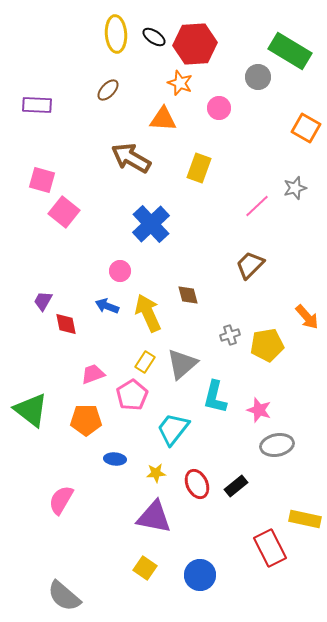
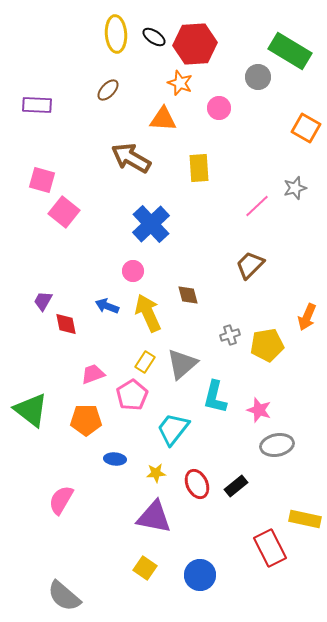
yellow rectangle at (199, 168): rotated 24 degrees counterclockwise
pink circle at (120, 271): moved 13 px right
orange arrow at (307, 317): rotated 64 degrees clockwise
